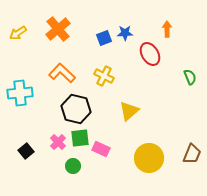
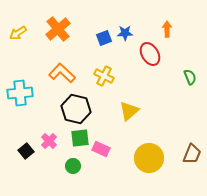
pink cross: moved 9 px left, 1 px up
